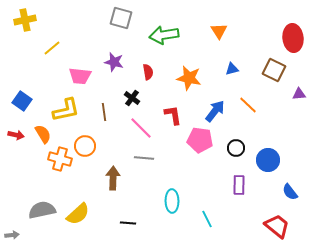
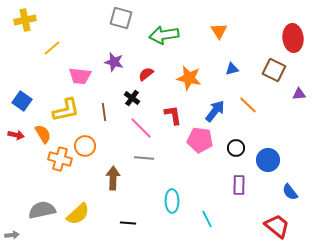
red semicircle: moved 2 px left, 2 px down; rotated 119 degrees counterclockwise
